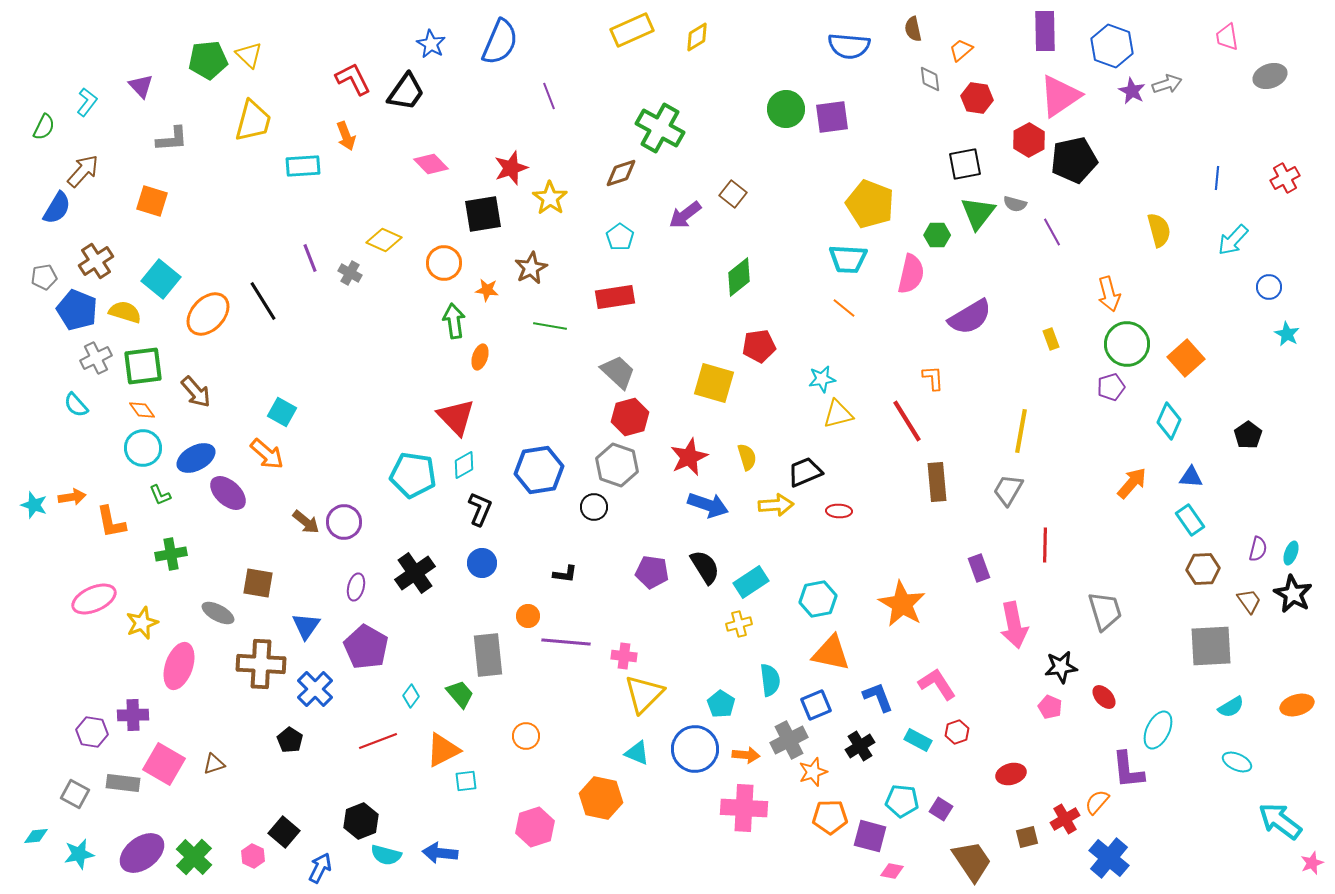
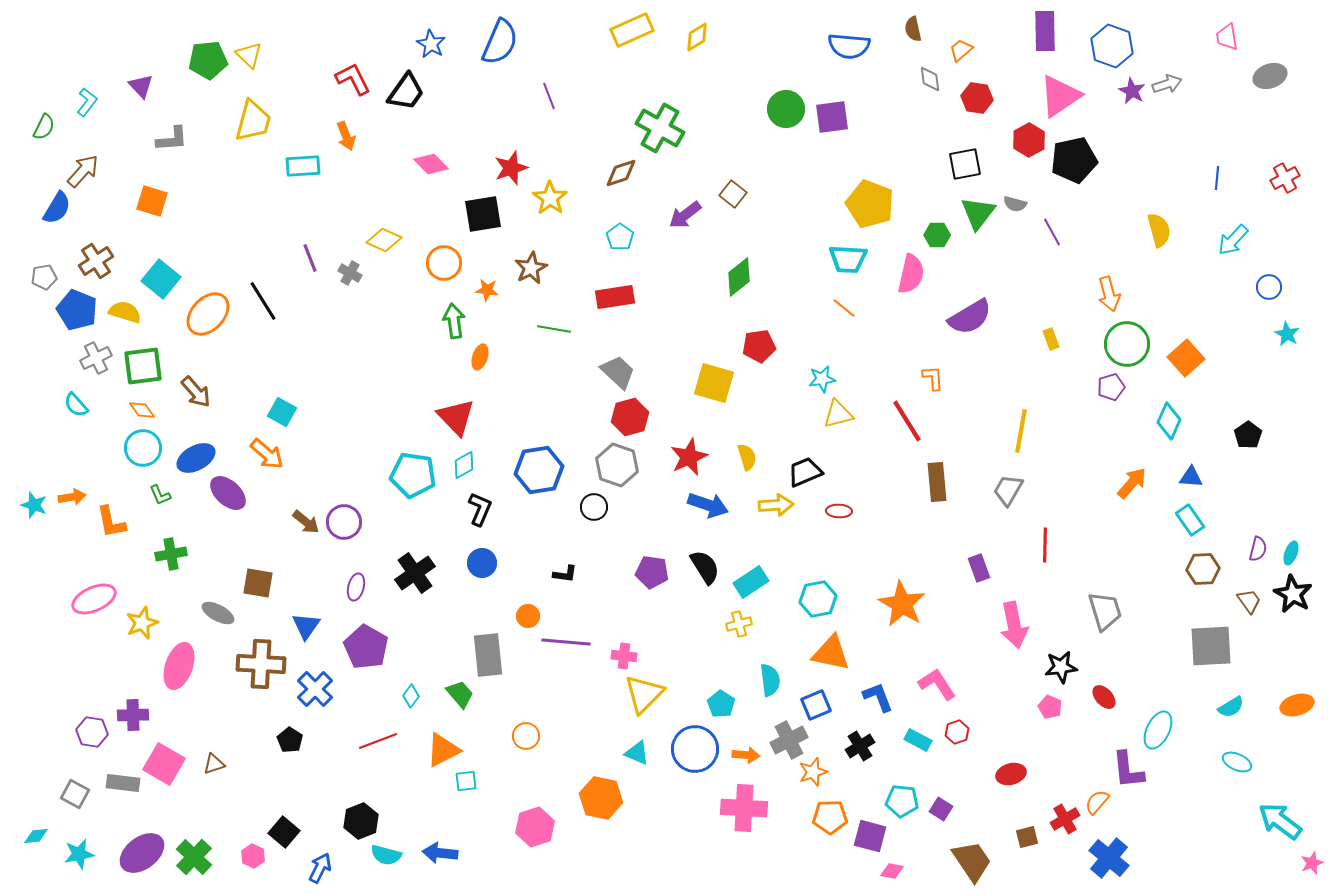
green line at (550, 326): moved 4 px right, 3 px down
